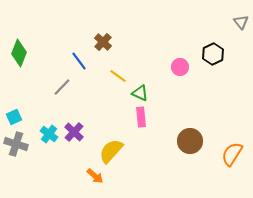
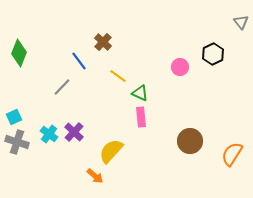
gray cross: moved 1 px right, 2 px up
